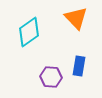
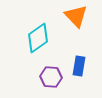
orange triangle: moved 2 px up
cyan diamond: moved 9 px right, 6 px down
